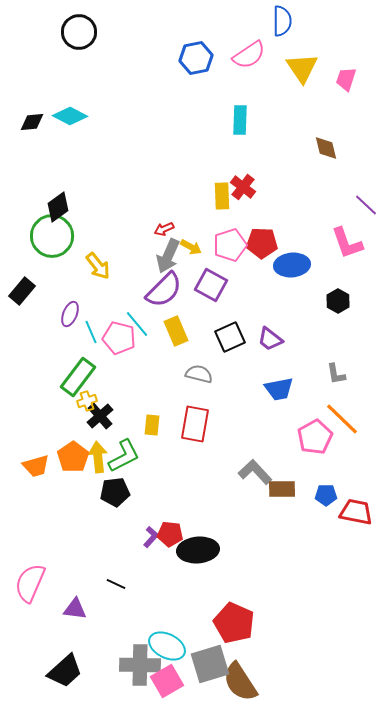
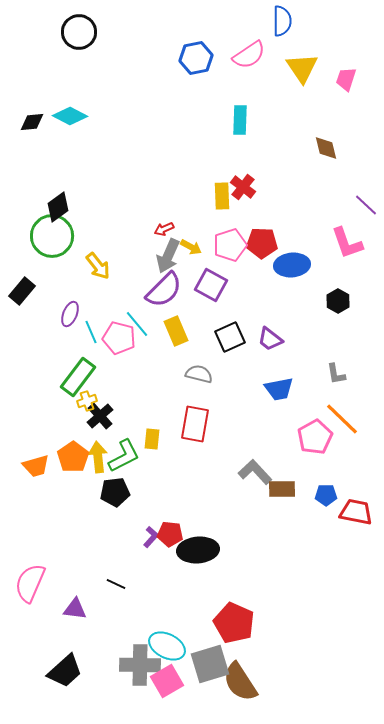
yellow rectangle at (152, 425): moved 14 px down
